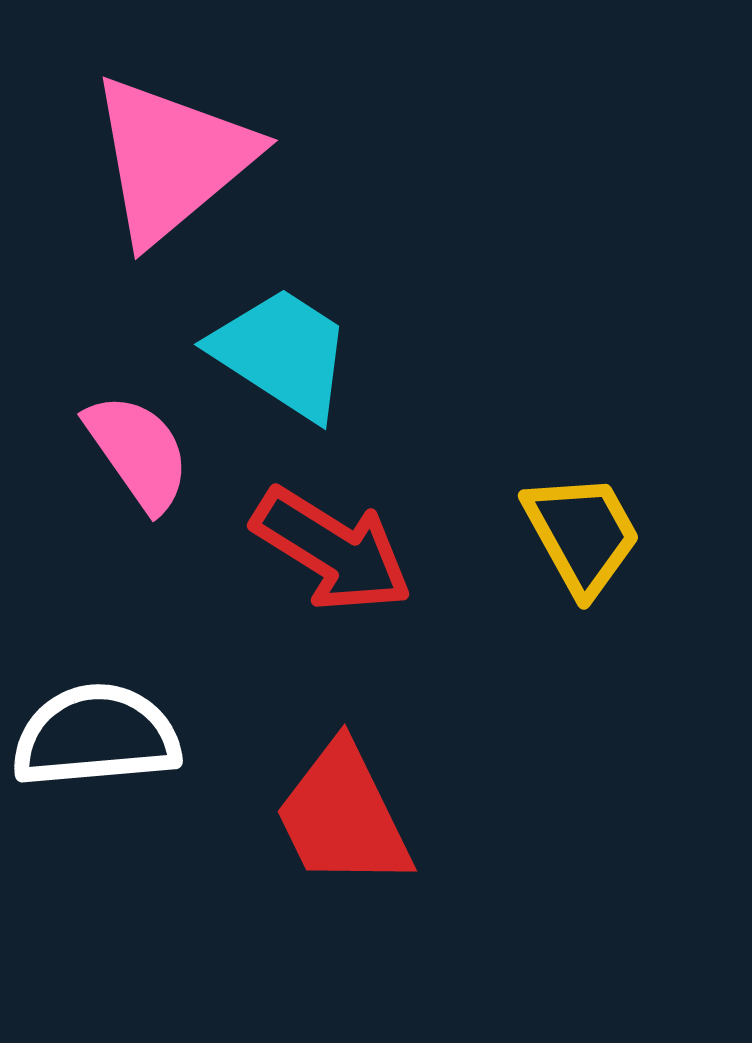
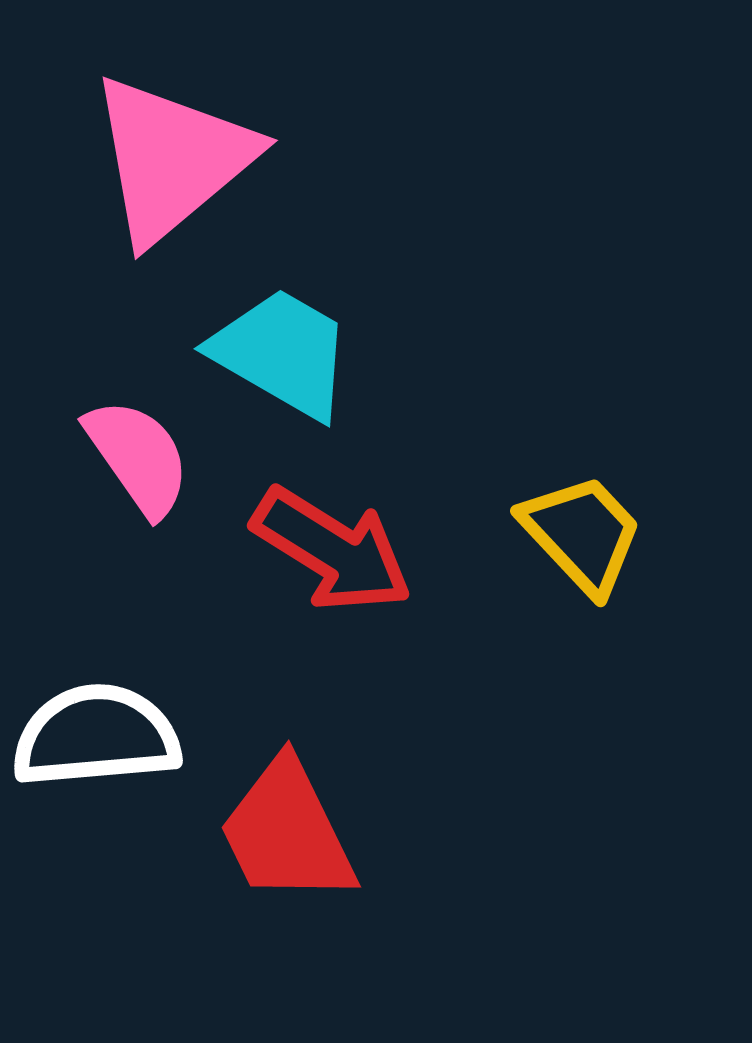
cyan trapezoid: rotated 3 degrees counterclockwise
pink semicircle: moved 5 px down
yellow trapezoid: rotated 14 degrees counterclockwise
red trapezoid: moved 56 px left, 16 px down
